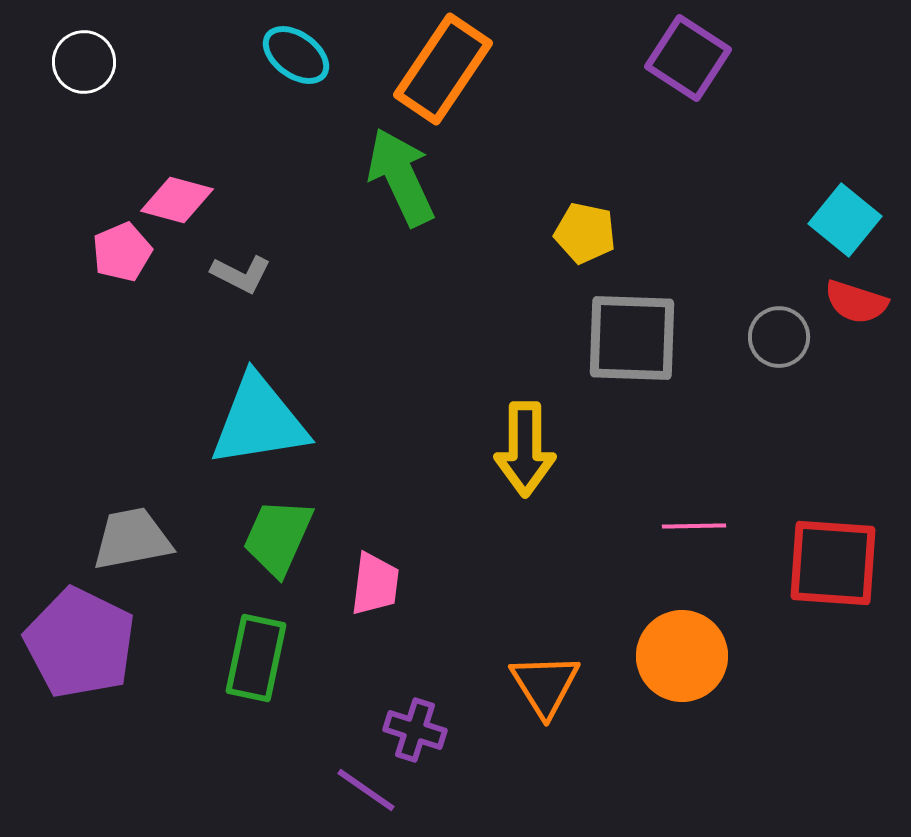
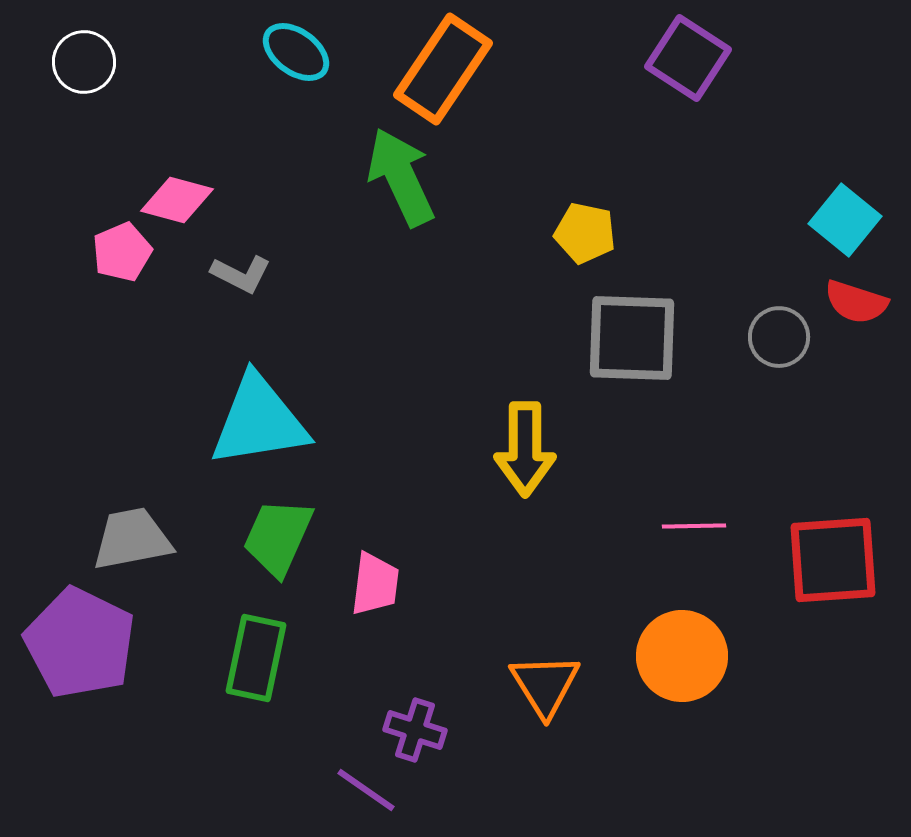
cyan ellipse: moved 3 px up
red square: moved 3 px up; rotated 8 degrees counterclockwise
